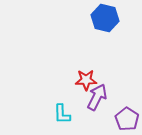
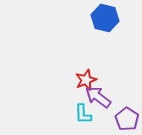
red star: rotated 20 degrees counterclockwise
purple arrow: moved 1 px right; rotated 80 degrees counterclockwise
cyan L-shape: moved 21 px right
